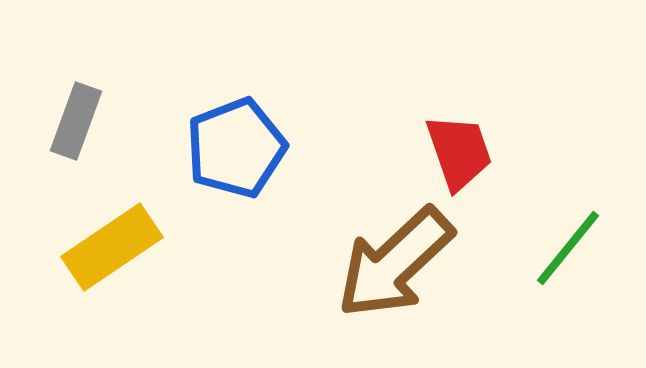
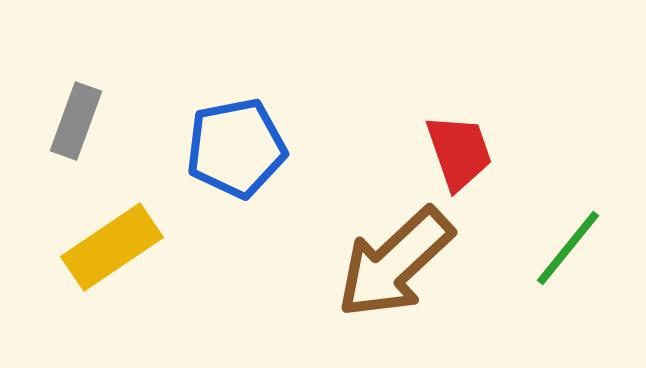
blue pentagon: rotated 10 degrees clockwise
